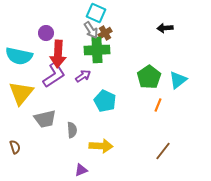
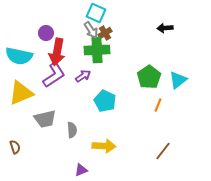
red arrow: moved 1 px left, 2 px up; rotated 8 degrees clockwise
yellow triangle: rotated 28 degrees clockwise
yellow arrow: moved 3 px right
